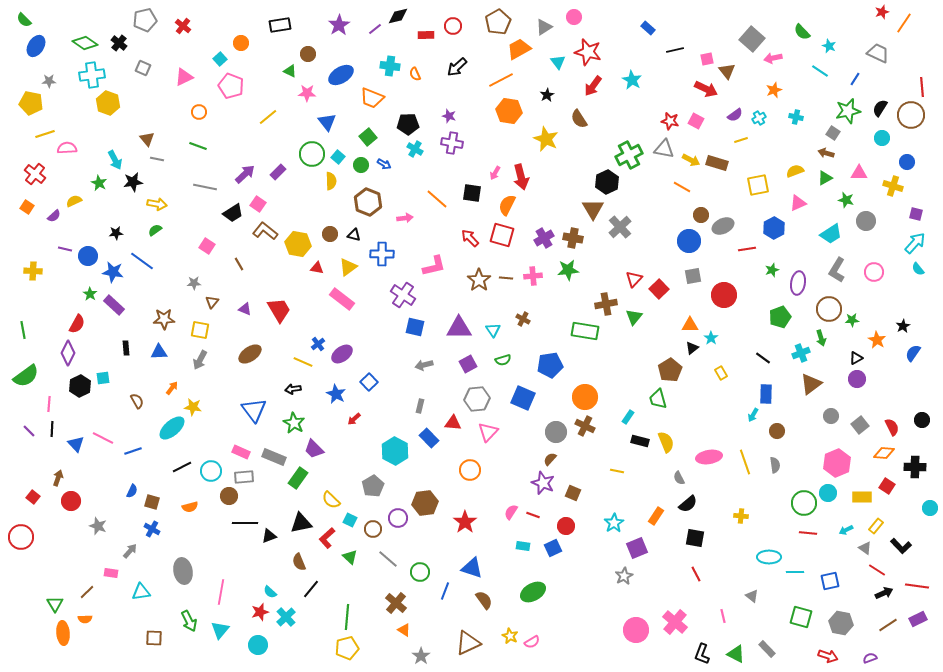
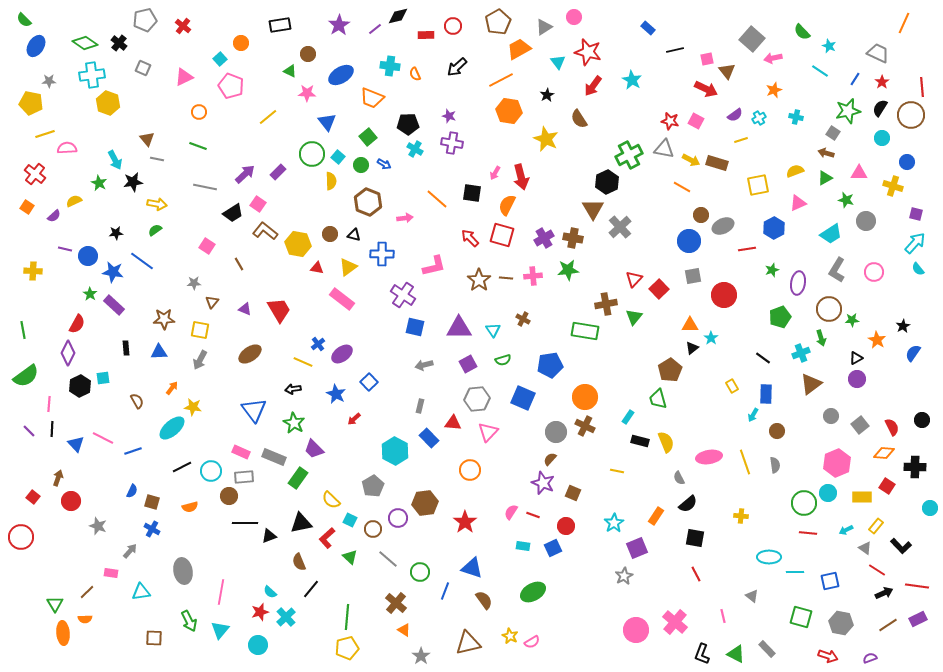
red star at (882, 12): moved 70 px down; rotated 16 degrees counterclockwise
orange line at (904, 23): rotated 10 degrees counterclockwise
yellow rectangle at (721, 373): moved 11 px right, 13 px down
brown triangle at (468, 643): rotated 12 degrees clockwise
